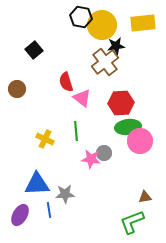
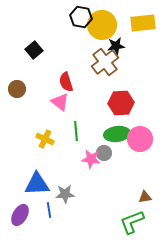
pink triangle: moved 22 px left, 4 px down
green ellipse: moved 11 px left, 7 px down
pink circle: moved 2 px up
